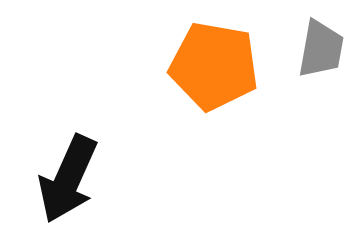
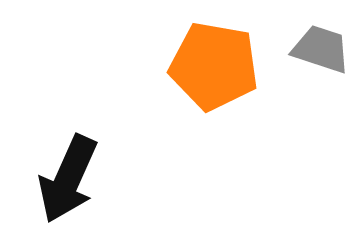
gray trapezoid: rotated 82 degrees counterclockwise
